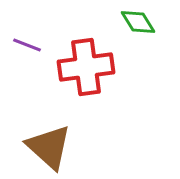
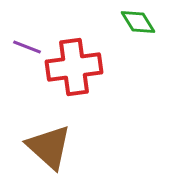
purple line: moved 2 px down
red cross: moved 12 px left
